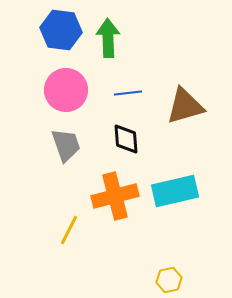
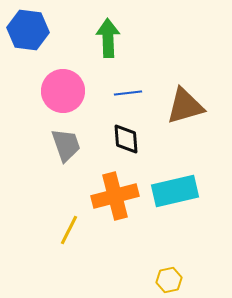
blue hexagon: moved 33 px left
pink circle: moved 3 px left, 1 px down
